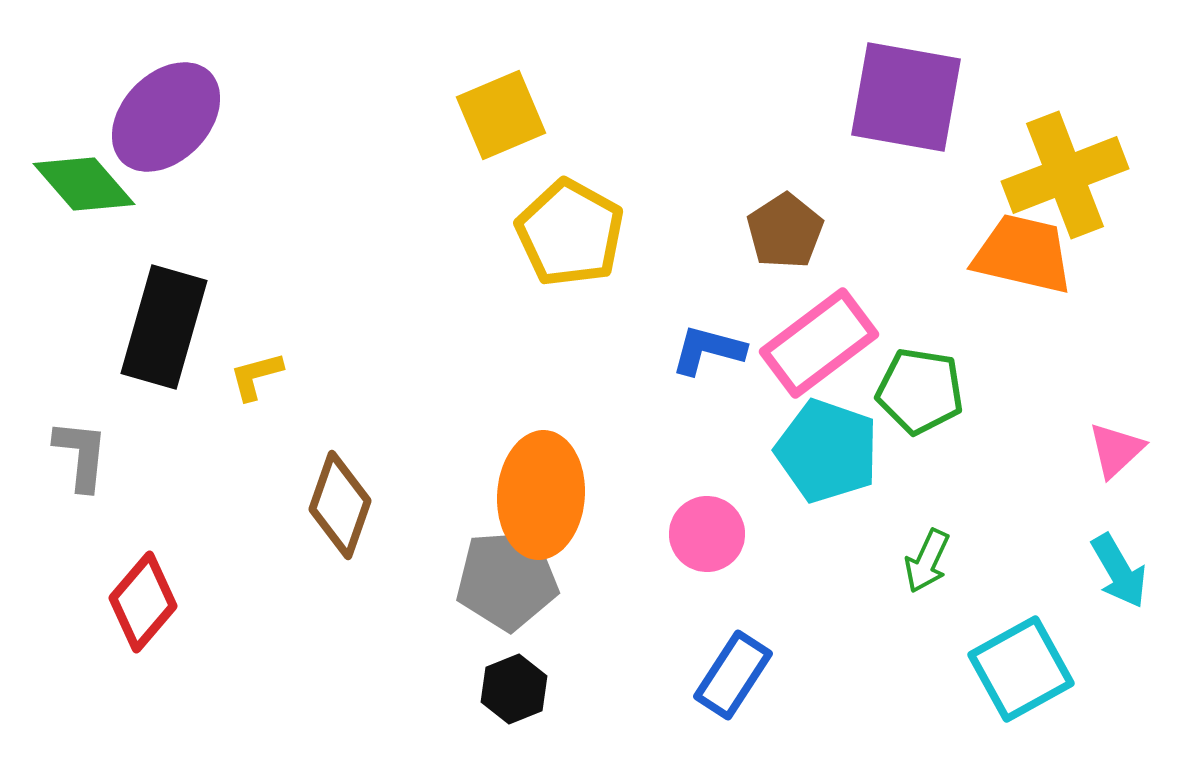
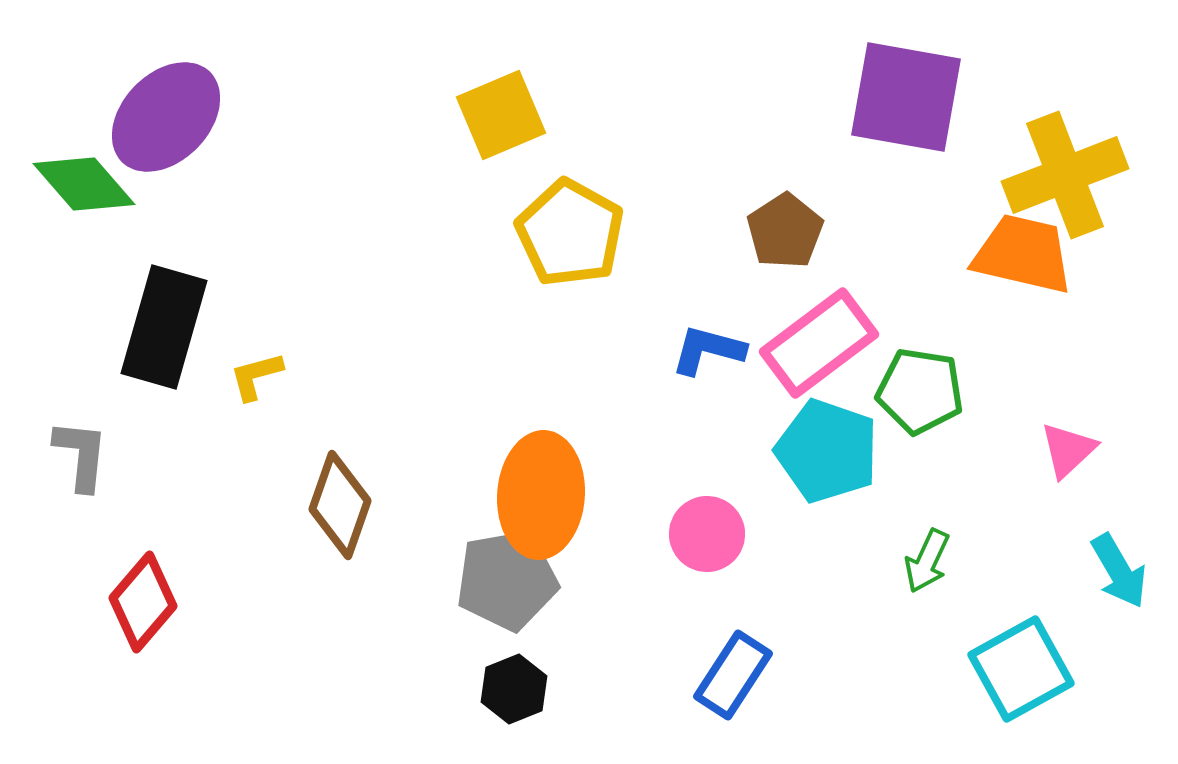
pink triangle: moved 48 px left
gray pentagon: rotated 6 degrees counterclockwise
